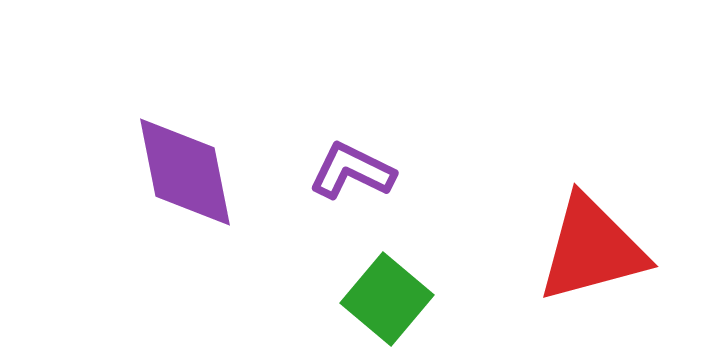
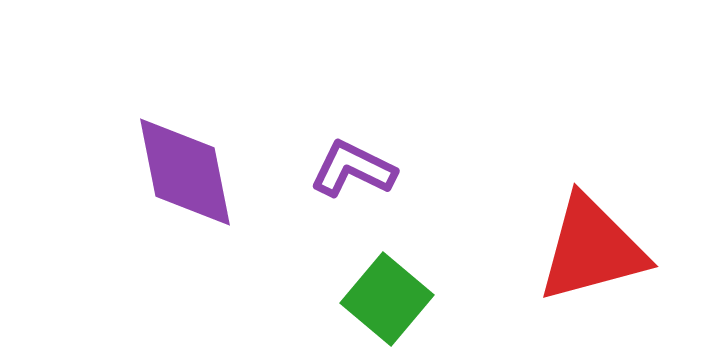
purple L-shape: moved 1 px right, 2 px up
